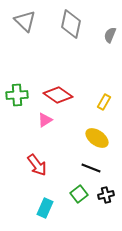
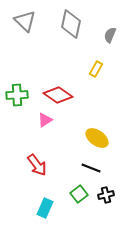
yellow rectangle: moved 8 px left, 33 px up
